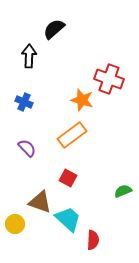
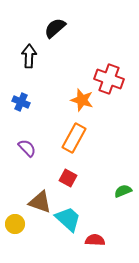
black semicircle: moved 1 px right, 1 px up
blue cross: moved 3 px left
orange rectangle: moved 2 px right, 3 px down; rotated 24 degrees counterclockwise
red semicircle: moved 2 px right; rotated 90 degrees counterclockwise
